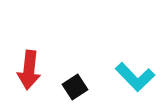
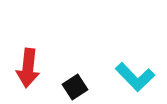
red arrow: moved 1 px left, 2 px up
